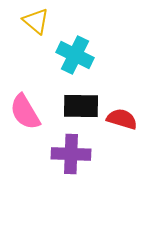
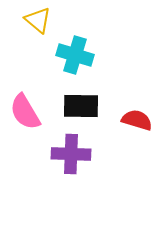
yellow triangle: moved 2 px right, 1 px up
cyan cross: rotated 9 degrees counterclockwise
red semicircle: moved 15 px right, 1 px down
